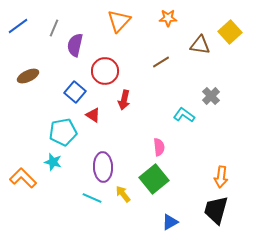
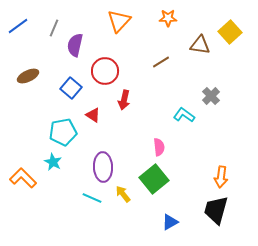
blue square: moved 4 px left, 4 px up
cyan star: rotated 12 degrees clockwise
